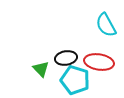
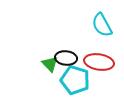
cyan semicircle: moved 4 px left
black ellipse: rotated 15 degrees clockwise
green triangle: moved 9 px right, 5 px up
